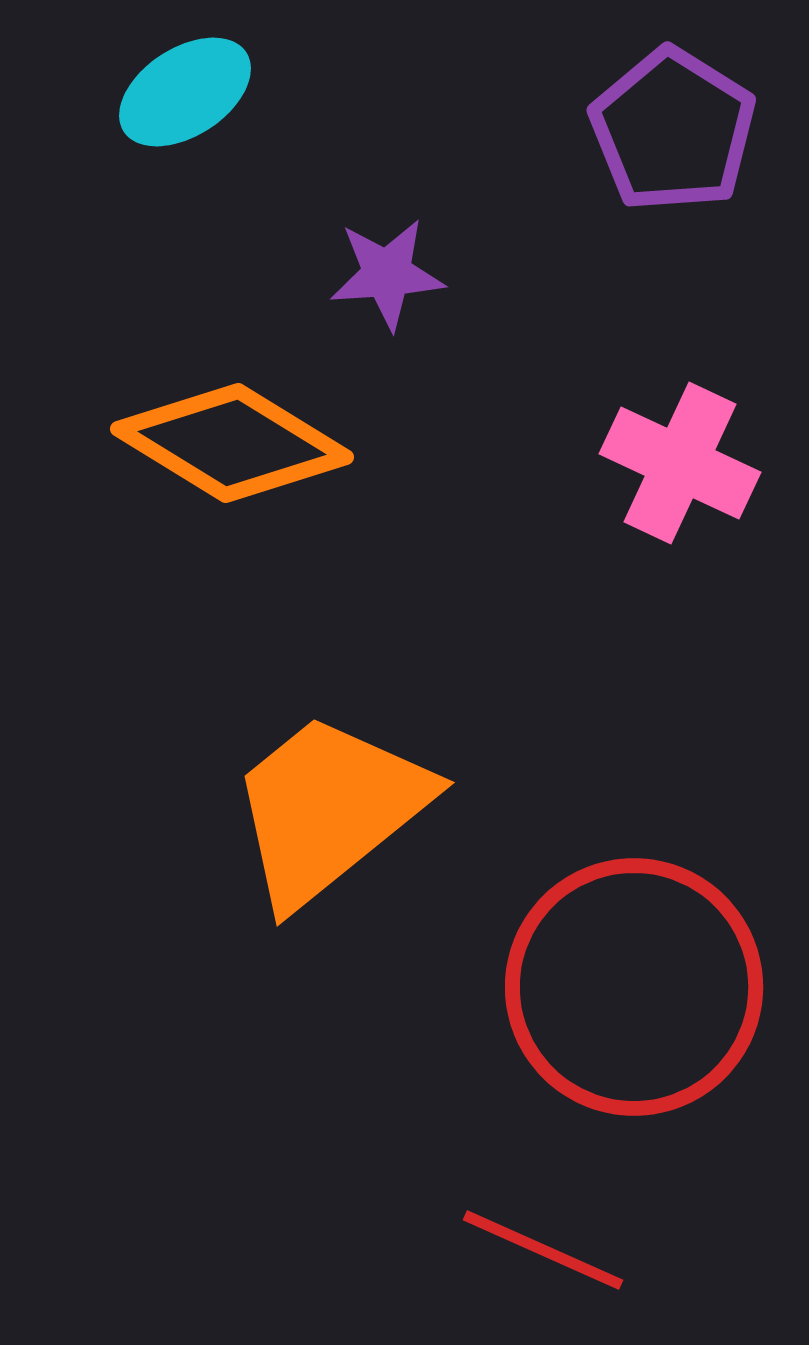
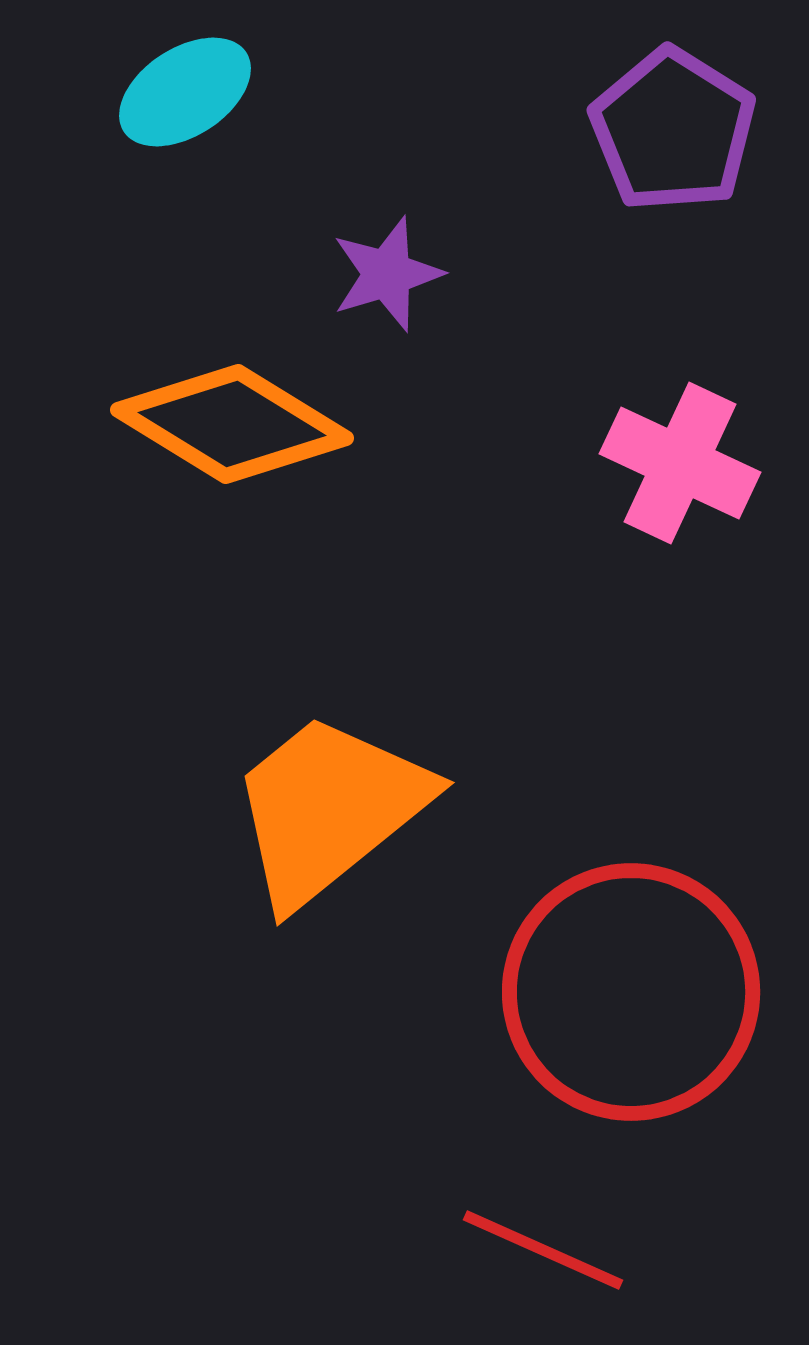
purple star: rotated 13 degrees counterclockwise
orange diamond: moved 19 px up
red circle: moved 3 px left, 5 px down
